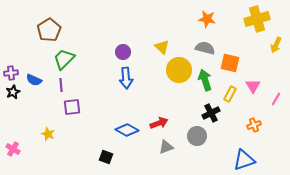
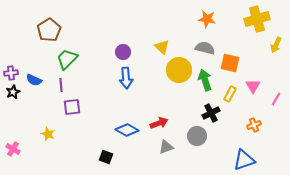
green trapezoid: moved 3 px right
